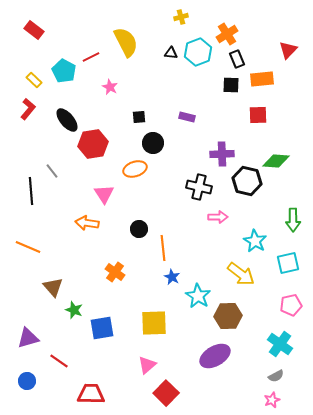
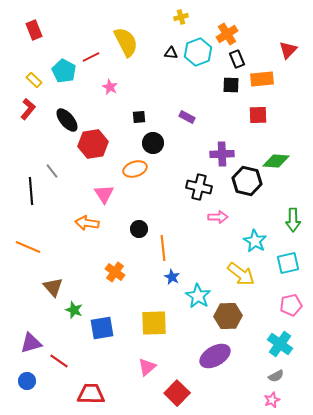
red rectangle at (34, 30): rotated 30 degrees clockwise
purple rectangle at (187, 117): rotated 14 degrees clockwise
purple triangle at (28, 338): moved 3 px right, 5 px down
pink triangle at (147, 365): moved 2 px down
red square at (166, 393): moved 11 px right
